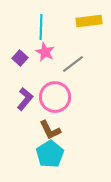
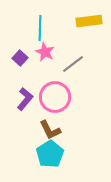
cyan line: moved 1 px left, 1 px down
